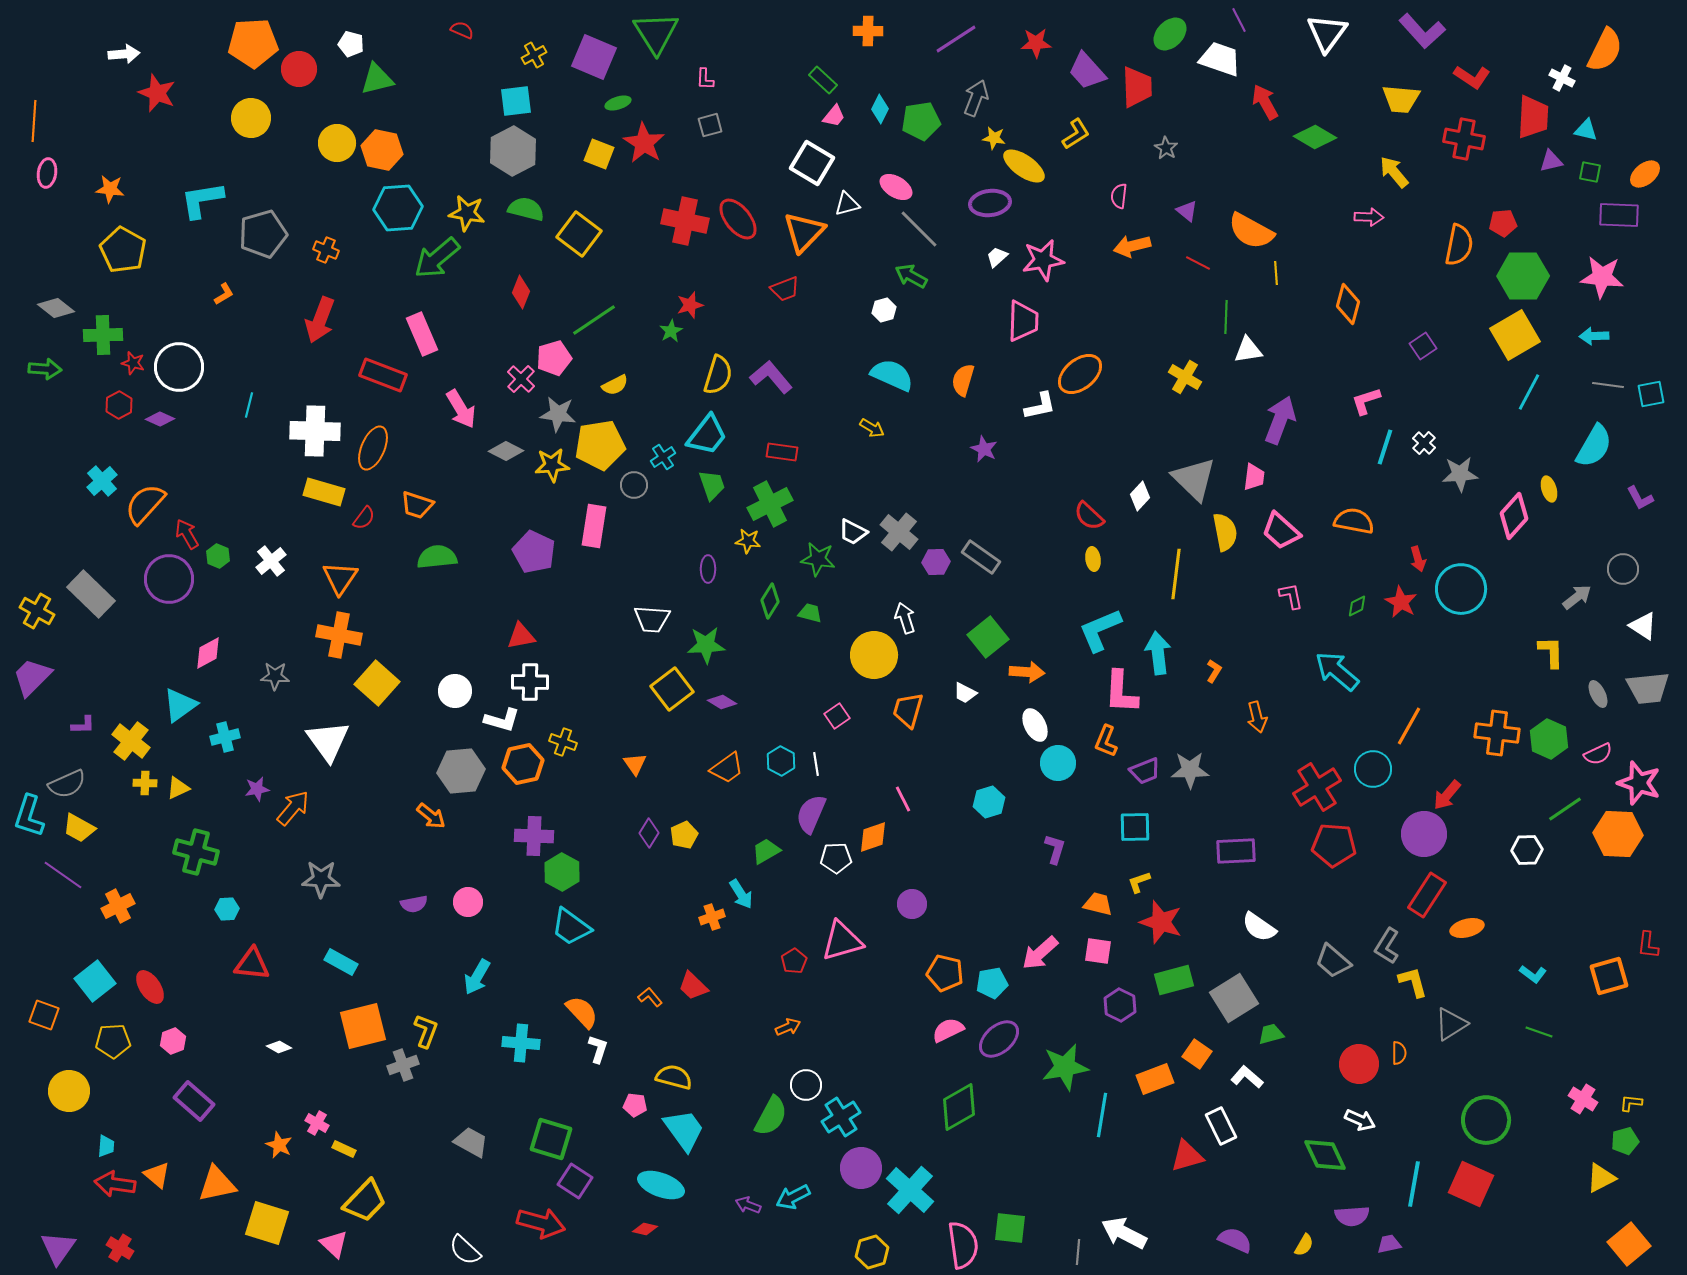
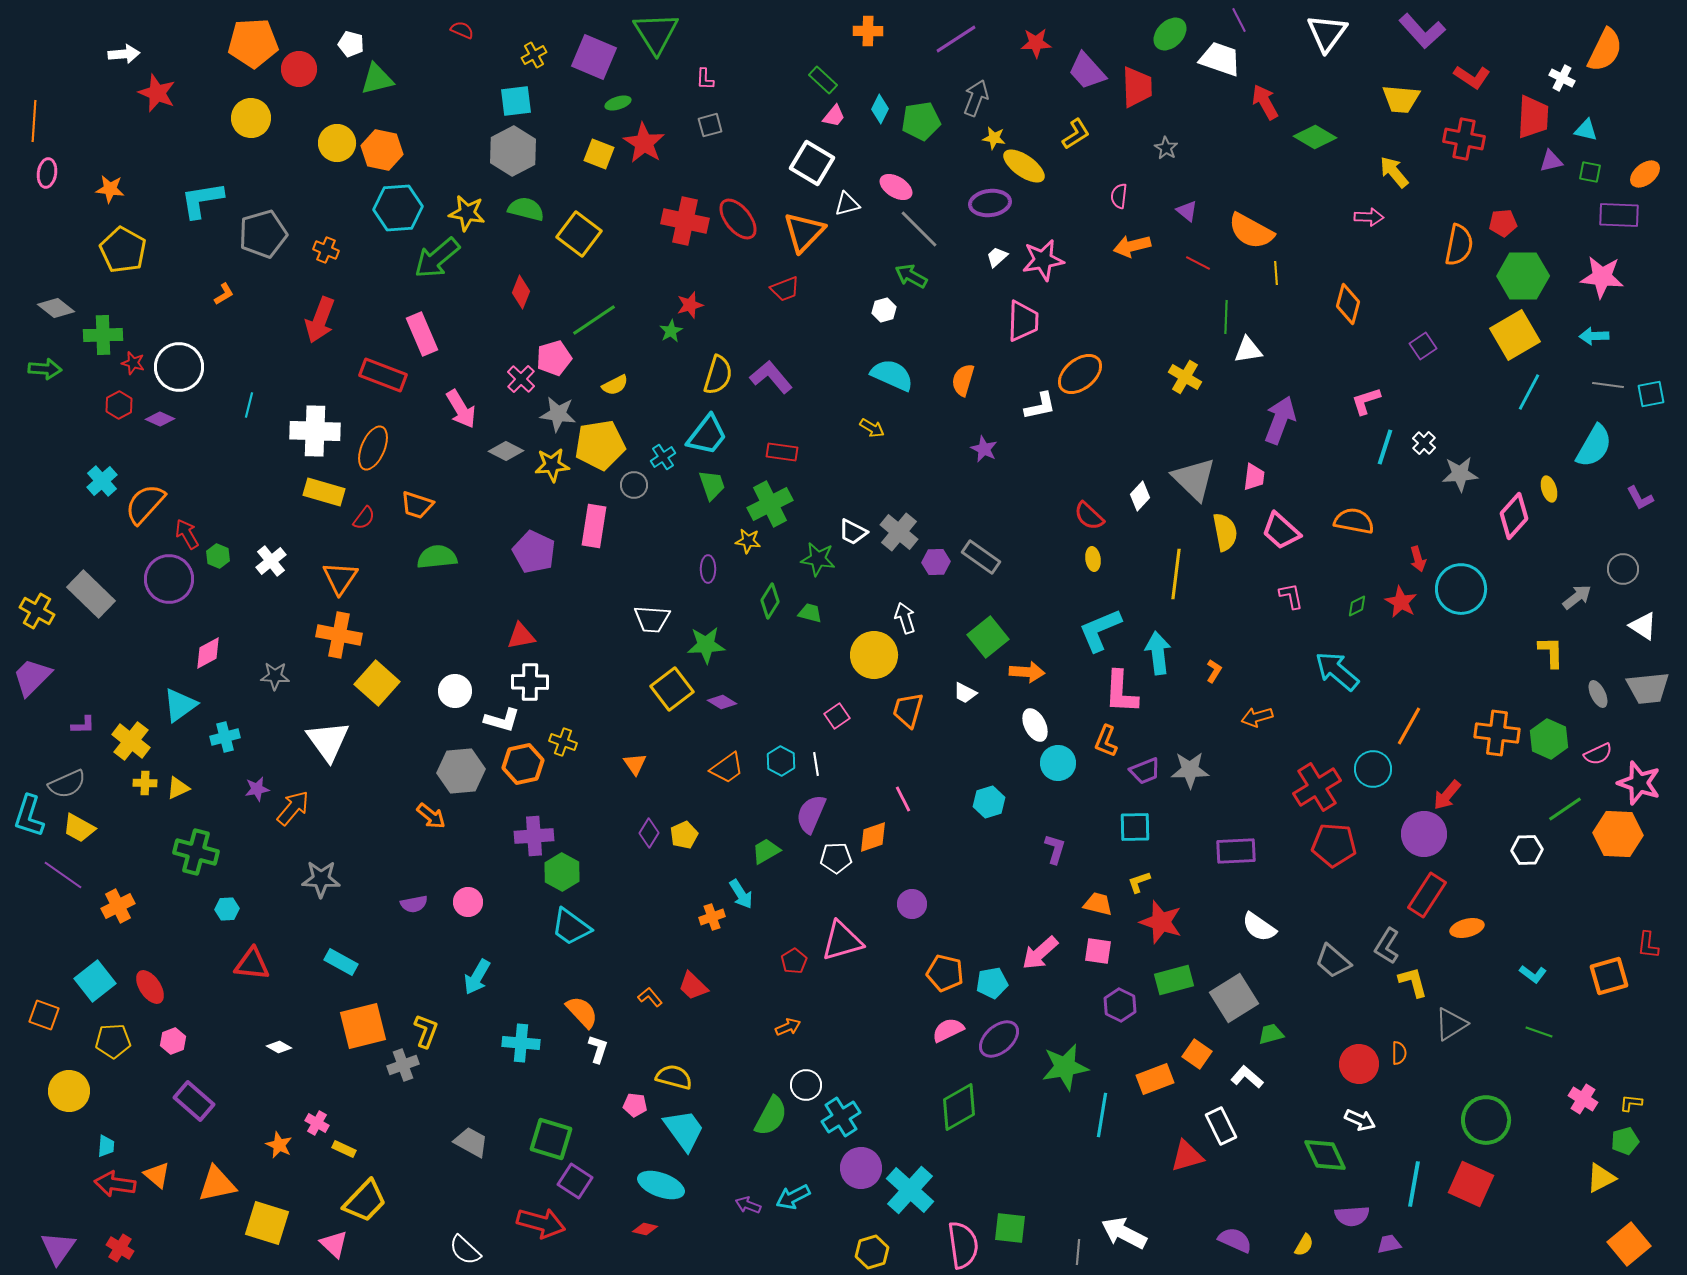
orange arrow at (1257, 717): rotated 88 degrees clockwise
purple cross at (534, 836): rotated 6 degrees counterclockwise
